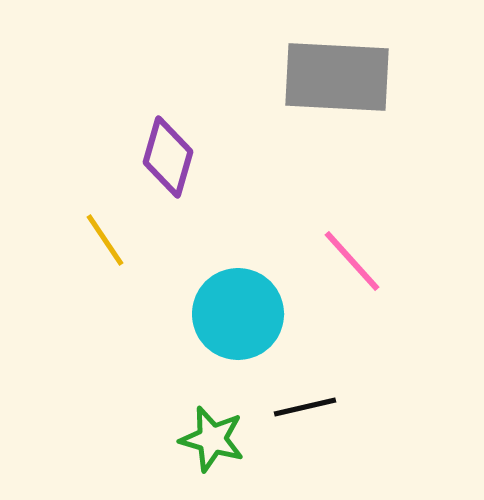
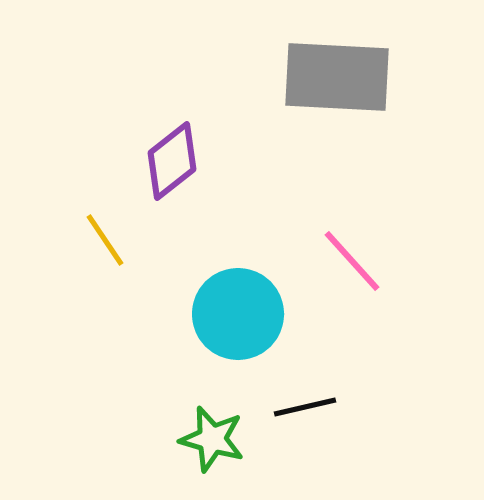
purple diamond: moved 4 px right, 4 px down; rotated 36 degrees clockwise
